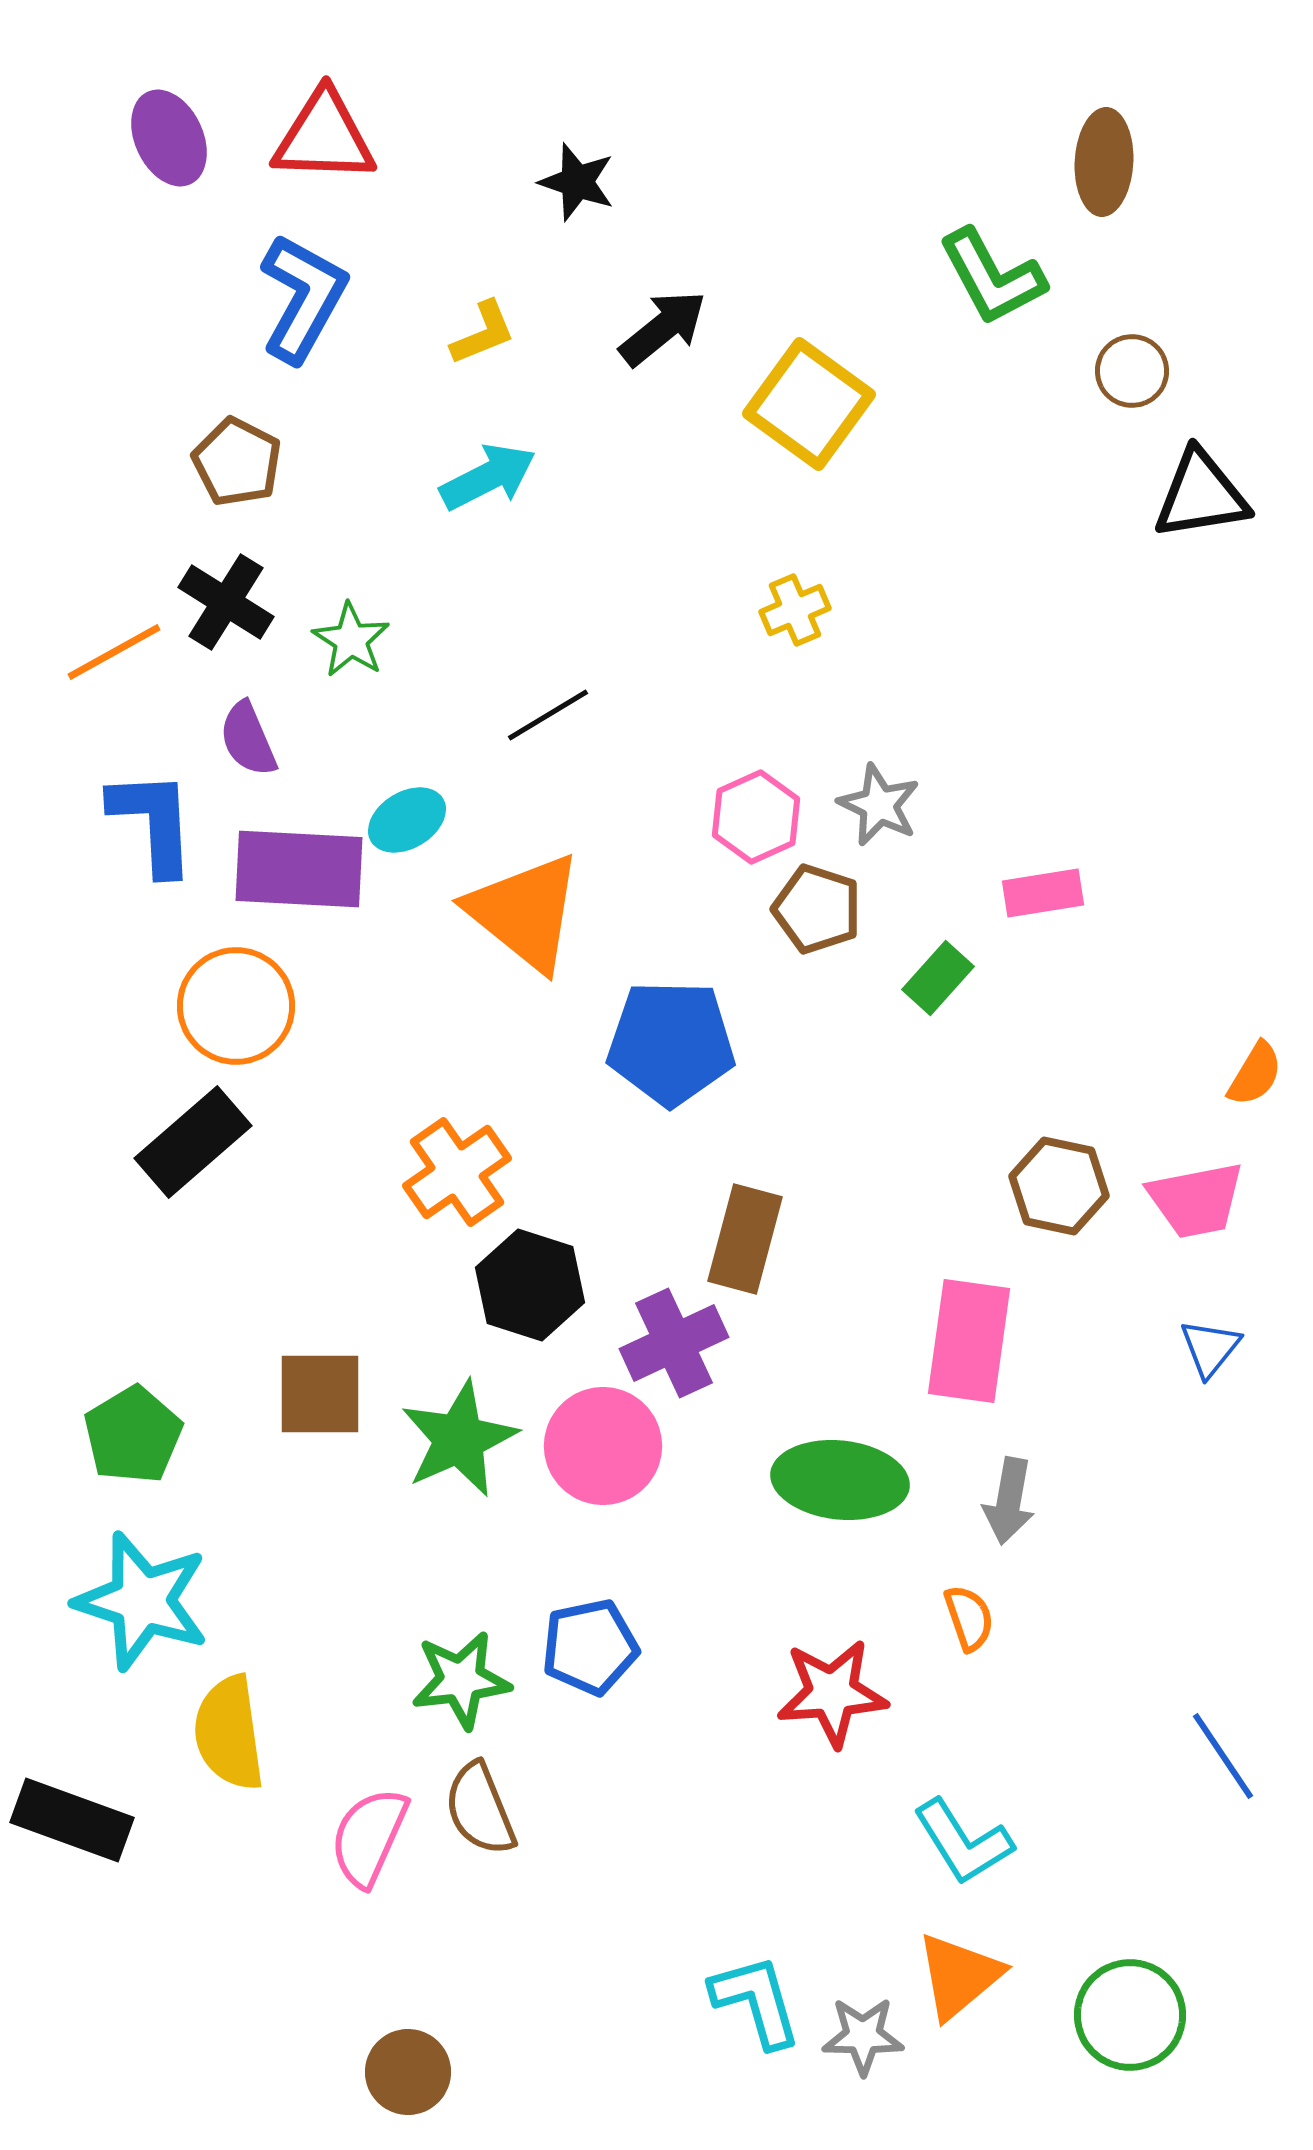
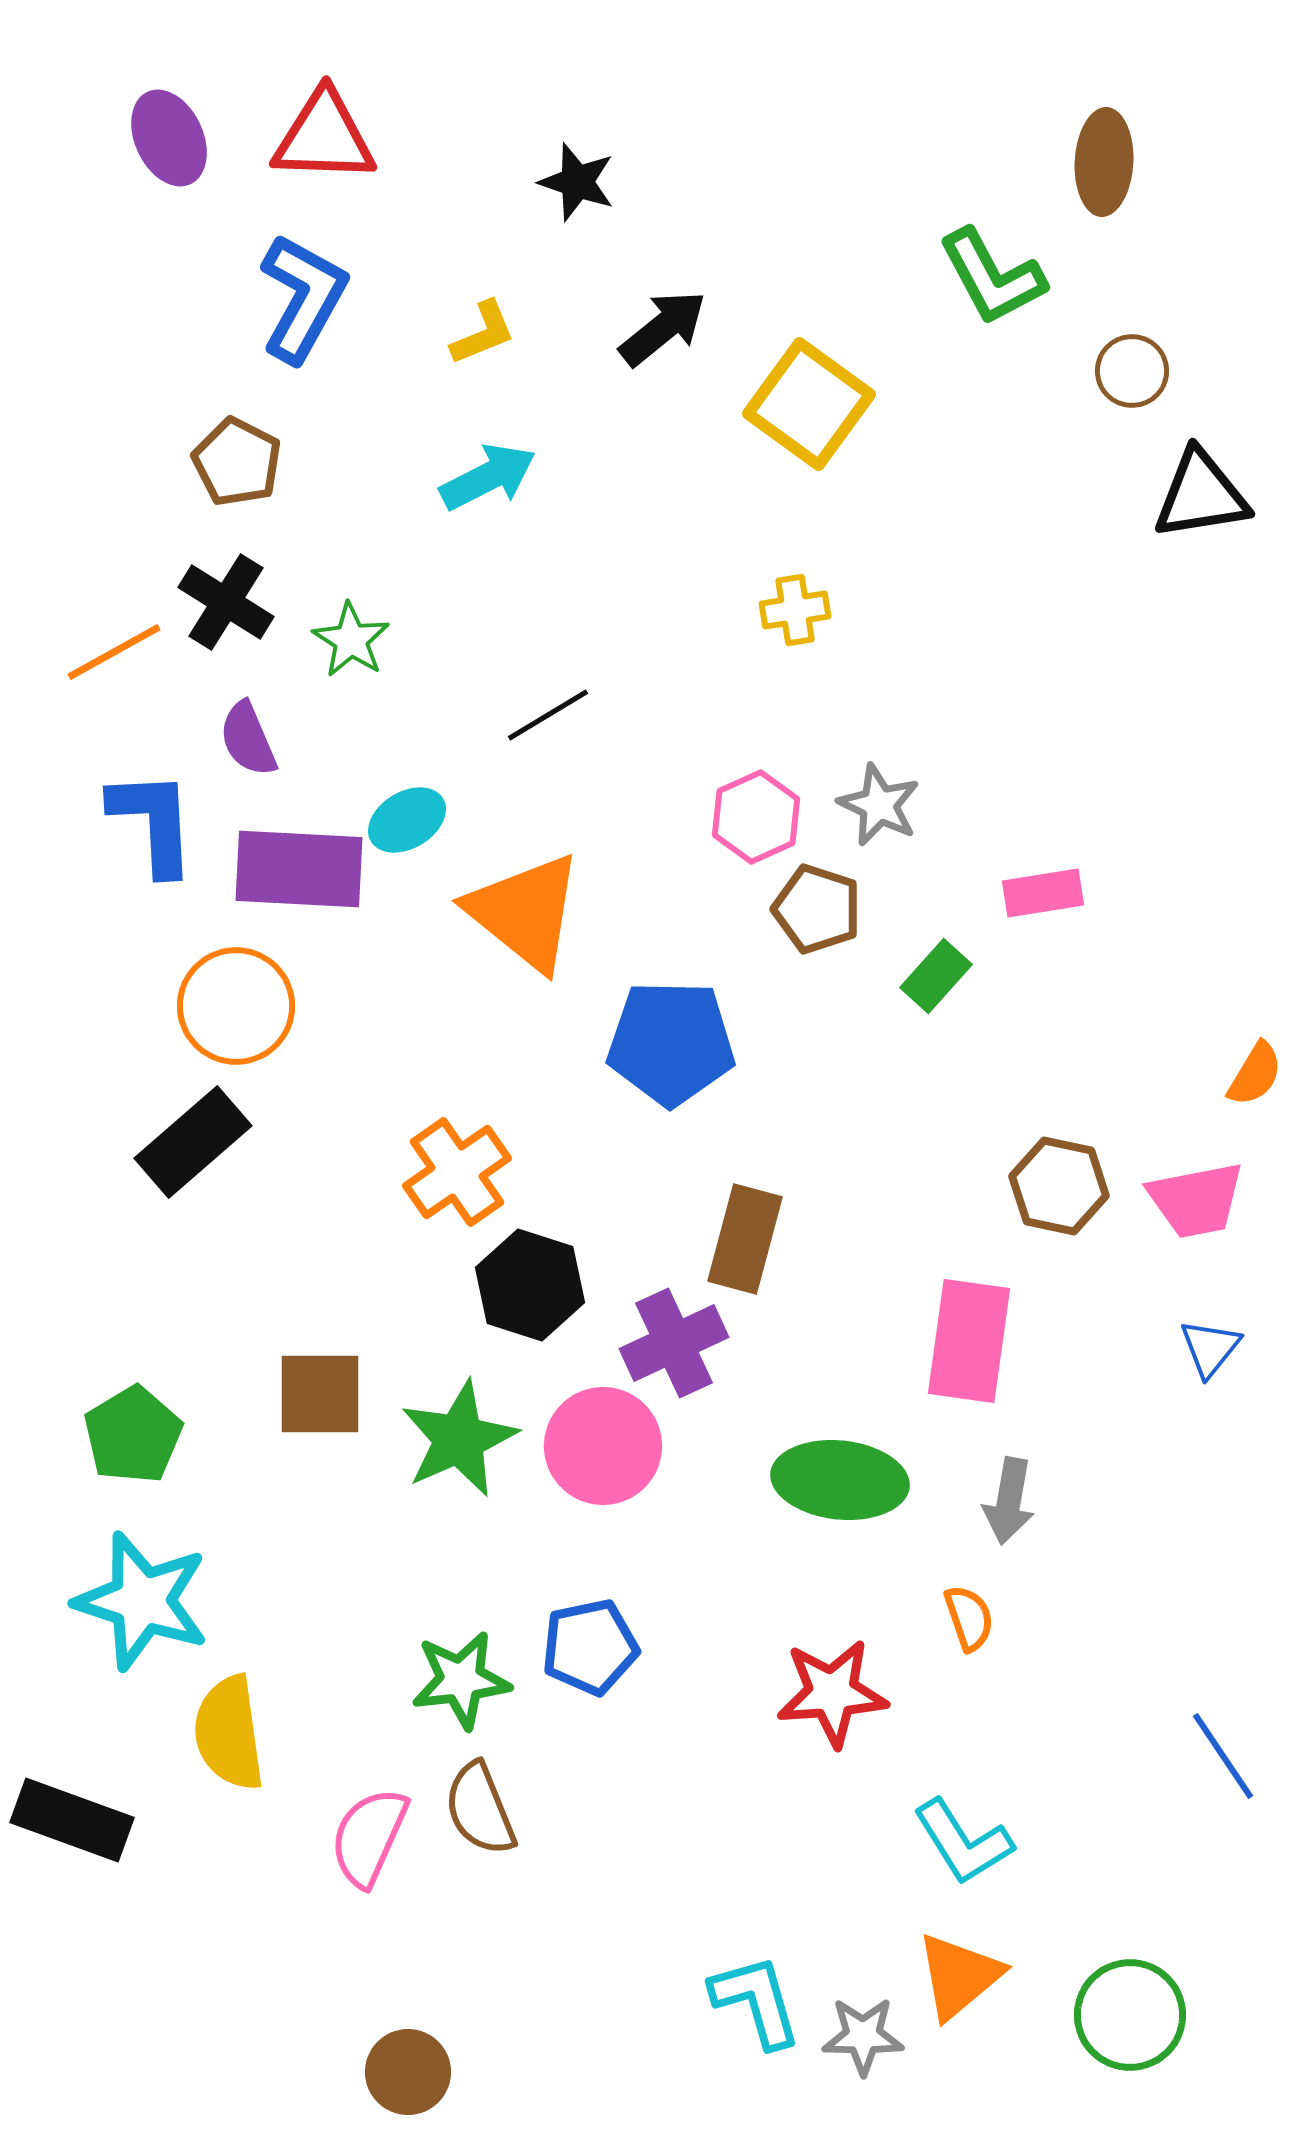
yellow cross at (795, 610): rotated 14 degrees clockwise
green rectangle at (938, 978): moved 2 px left, 2 px up
